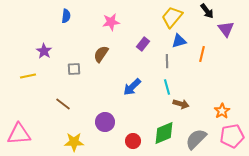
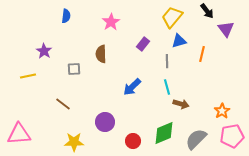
pink star: rotated 24 degrees counterclockwise
brown semicircle: rotated 36 degrees counterclockwise
